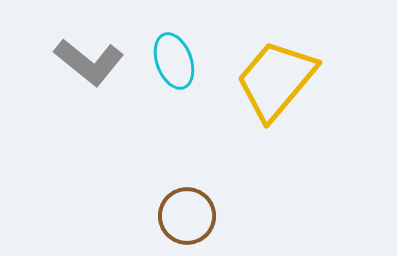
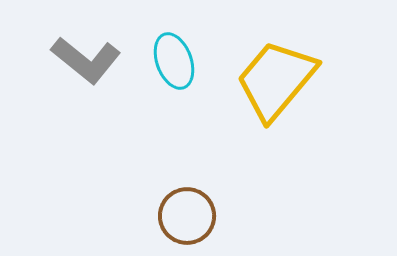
gray L-shape: moved 3 px left, 2 px up
